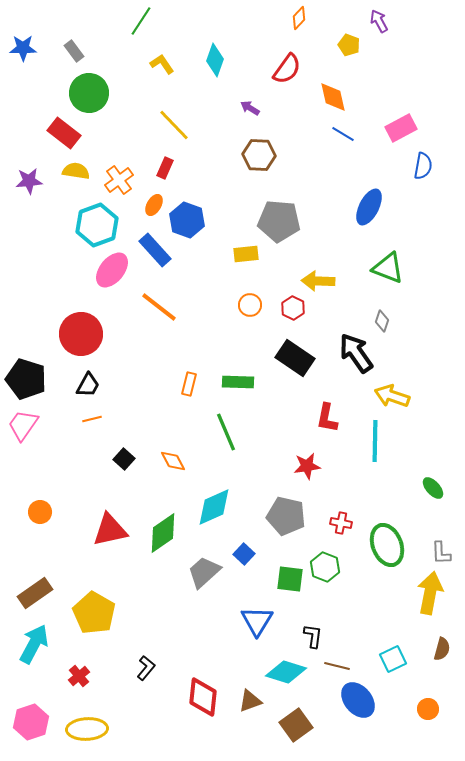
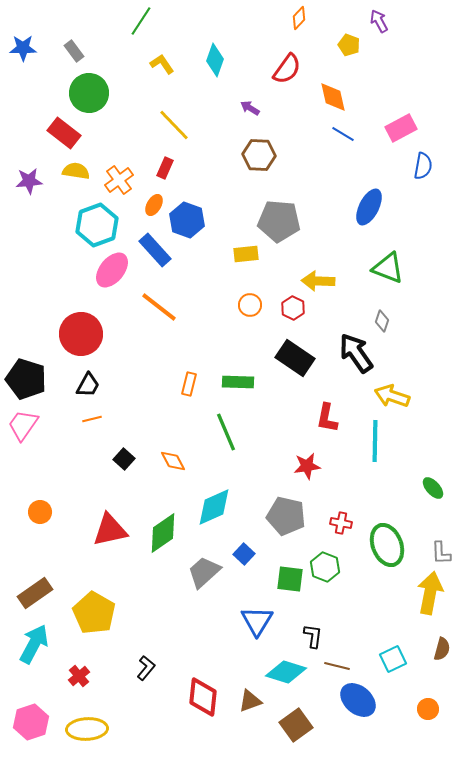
blue ellipse at (358, 700): rotated 9 degrees counterclockwise
